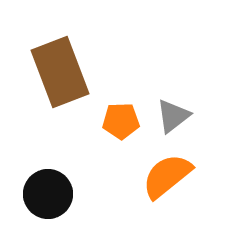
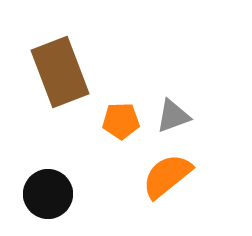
gray triangle: rotated 18 degrees clockwise
